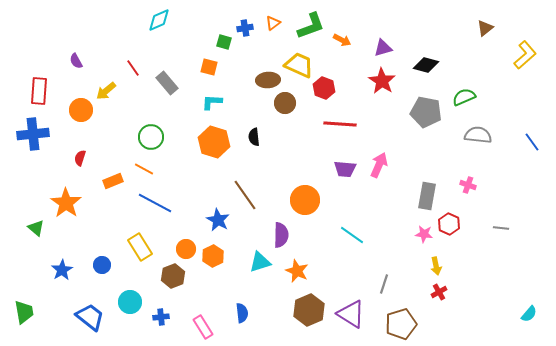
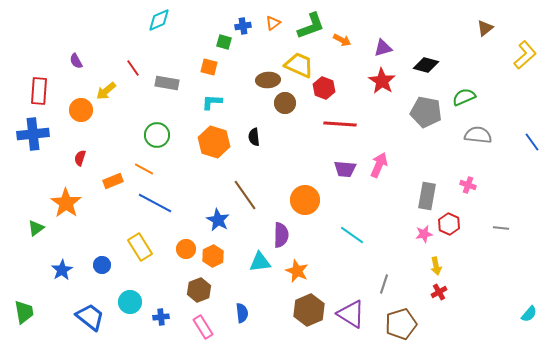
blue cross at (245, 28): moved 2 px left, 2 px up
gray rectangle at (167, 83): rotated 40 degrees counterclockwise
green circle at (151, 137): moved 6 px right, 2 px up
green triangle at (36, 228): rotated 42 degrees clockwise
pink star at (424, 234): rotated 18 degrees counterclockwise
cyan triangle at (260, 262): rotated 10 degrees clockwise
brown hexagon at (173, 276): moved 26 px right, 14 px down
